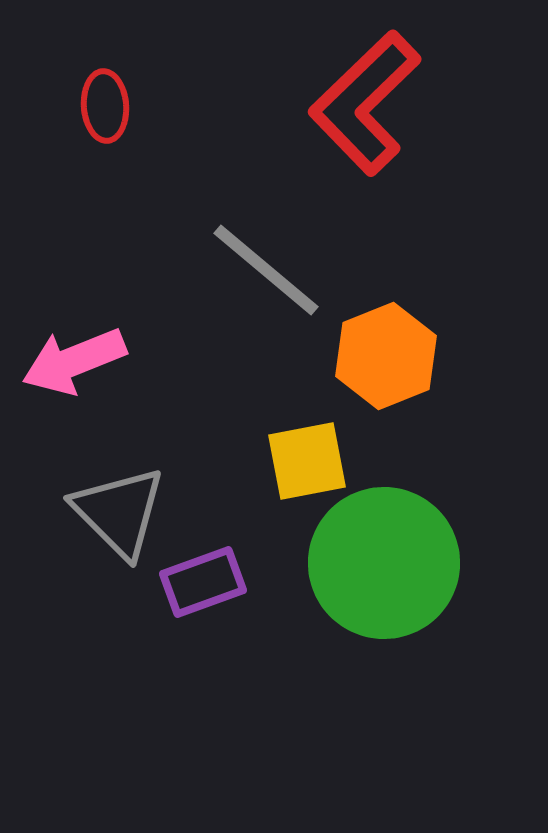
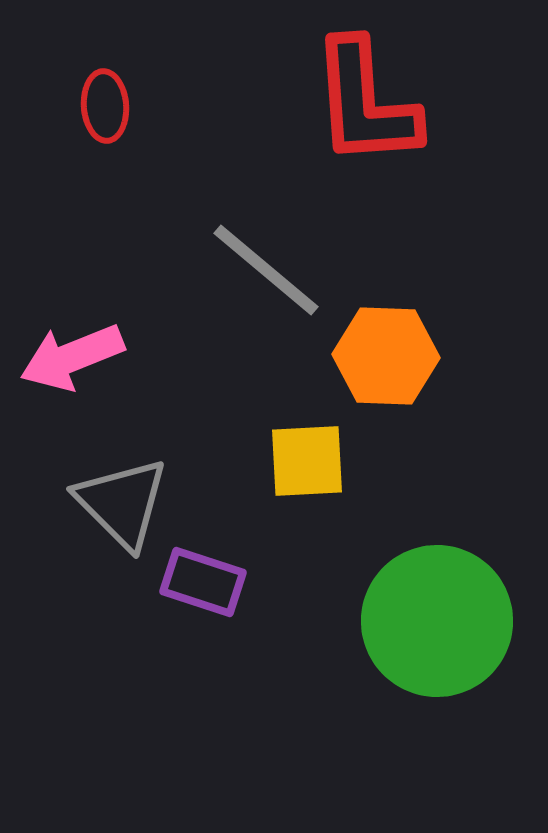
red L-shape: rotated 50 degrees counterclockwise
orange hexagon: rotated 24 degrees clockwise
pink arrow: moved 2 px left, 4 px up
yellow square: rotated 8 degrees clockwise
gray triangle: moved 3 px right, 9 px up
green circle: moved 53 px right, 58 px down
purple rectangle: rotated 38 degrees clockwise
